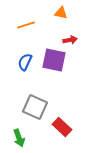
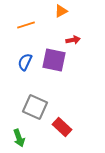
orange triangle: moved 2 px up; rotated 40 degrees counterclockwise
red arrow: moved 3 px right
